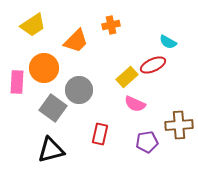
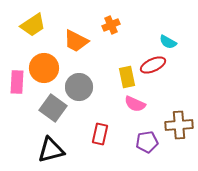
orange cross: rotated 12 degrees counterclockwise
orange trapezoid: rotated 72 degrees clockwise
yellow rectangle: rotated 60 degrees counterclockwise
gray circle: moved 3 px up
